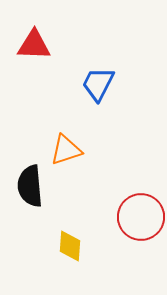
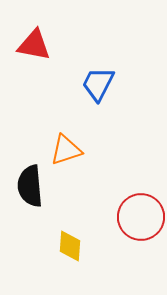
red triangle: rotated 9 degrees clockwise
